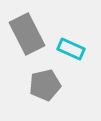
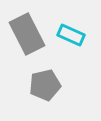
cyan rectangle: moved 14 px up
